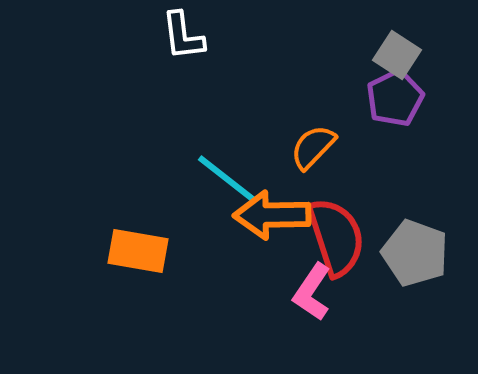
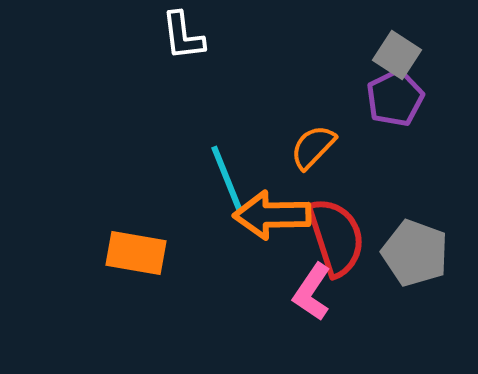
cyan line: rotated 30 degrees clockwise
orange rectangle: moved 2 px left, 2 px down
